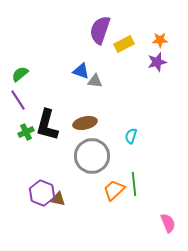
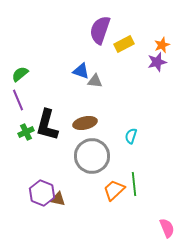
orange star: moved 2 px right, 5 px down; rotated 21 degrees counterclockwise
purple line: rotated 10 degrees clockwise
pink semicircle: moved 1 px left, 5 px down
